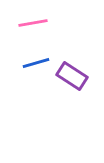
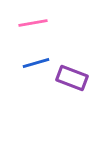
purple rectangle: moved 2 px down; rotated 12 degrees counterclockwise
